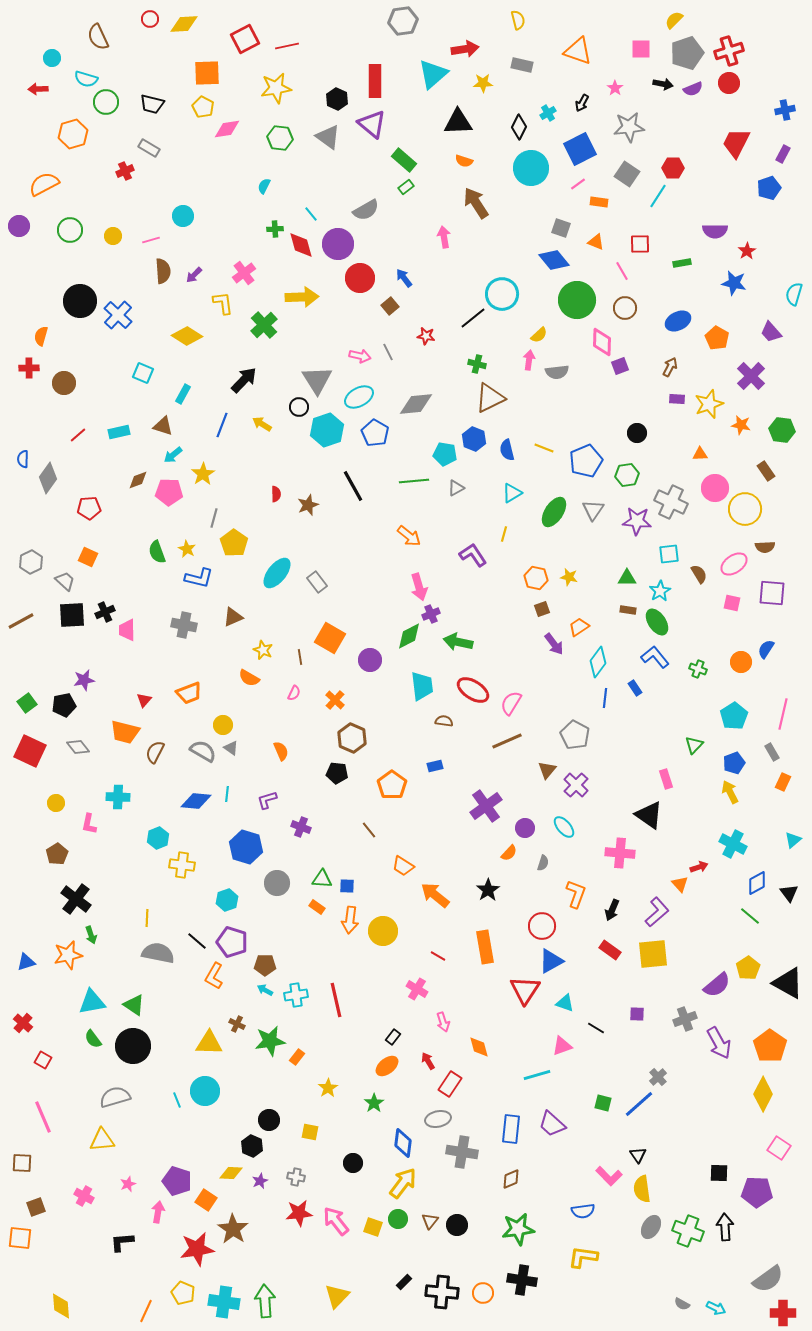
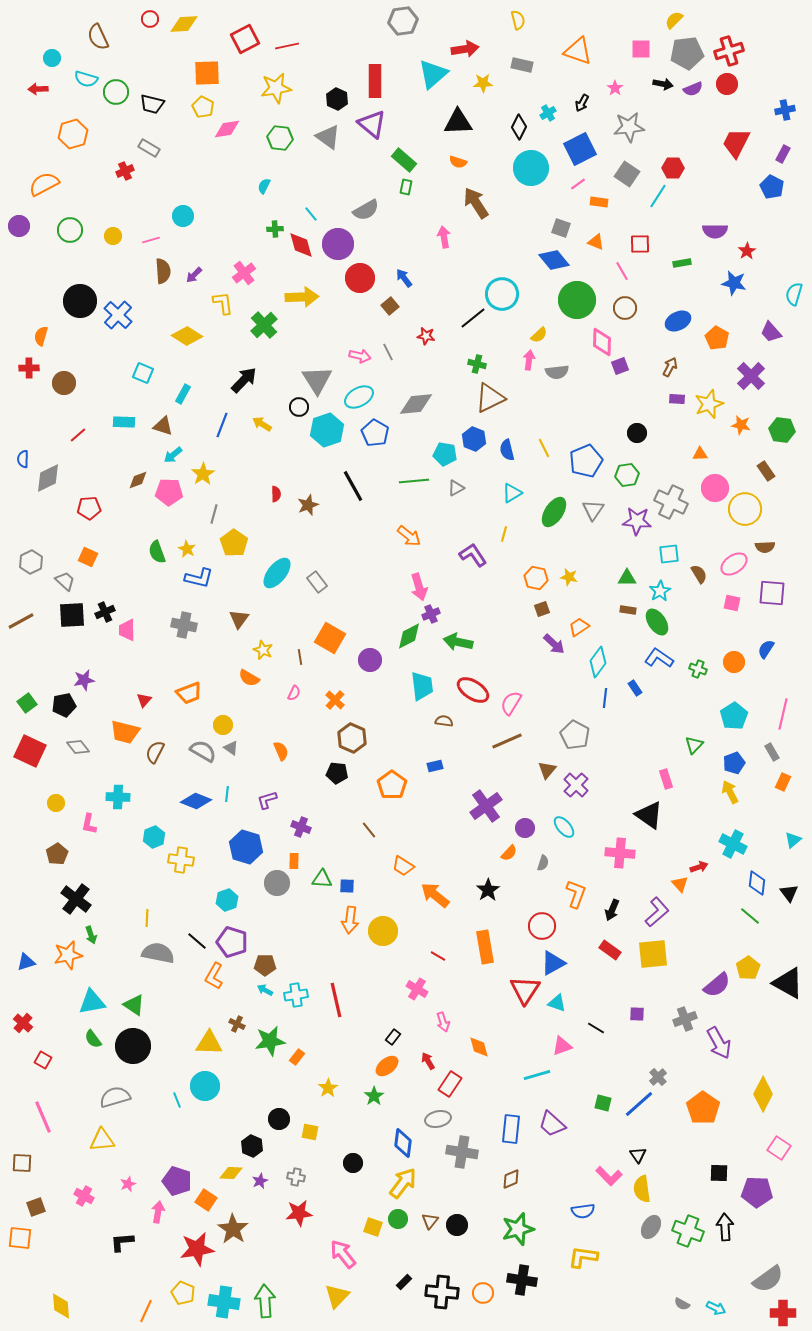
gray pentagon at (687, 53): rotated 12 degrees clockwise
red circle at (729, 83): moved 2 px left, 1 px down
green circle at (106, 102): moved 10 px right, 10 px up
orange semicircle at (464, 161): moved 6 px left, 1 px down
green rectangle at (406, 187): rotated 42 degrees counterclockwise
blue pentagon at (769, 188): moved 3 px right, 1 px up; rotated 25 degrees counterclockwise
cyan rectangle at (119, 432): moved 5 px right, 10 px up; rotated 15 degrees clockwise
yellow line at (544, 448): rotated 42 degrees clockwise
gray diamond at (48, 478): rotated 28 degrees clockwise
gray line at (214, 518): moved 4 px up
brown triangle at (233, 617): moved 6 px right, 2 px down; rotated 30 degrees counterclockwise
purple arrow at (554, 644): rotated 10 degrees counterclockwise
blue L-shape at (655, 657): moved 4 px right, 1 px down; rotated 16 degrees counterclockwise
orange circle at (741, 662): moved 7 px left
blue diamond at (196, 801): rotated 16 degrees clockwise
cyan hexagon at (158, 838): moved 4 px left, 1 px up
yellow cross at (182, 865): moved 1 px left, 5 px up
blue diamond at (757, 883): rotated 55 degrees counterclockwise
orange rectangle at (317, 907): moved 23 px left, 46 px up; rotated 56 degrees clockwise
blue triangle at (551, 961): moved 2 px right, 2 px down
cyan triangle at (565, 1003): moved 8 px left
orange pentagon at (770, 1046): moved 67 px left, 62 px down
cyan circle at (205, 1091): moved 5 px up
green star at (374, 1103): moved 7 px up
black circle at (269, 1120): moved 10 px right, 1 px up
pink arrow at (336, 1221): moved 7 px right, 33 px down
green star at (518, 1229): rotated 8 degrees counterclockwise
